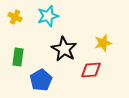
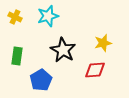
black star: moved 1 px left, 1 px down
green rectangle: moved 1 px left, 1 px up
red diamond: moved 4 px right
